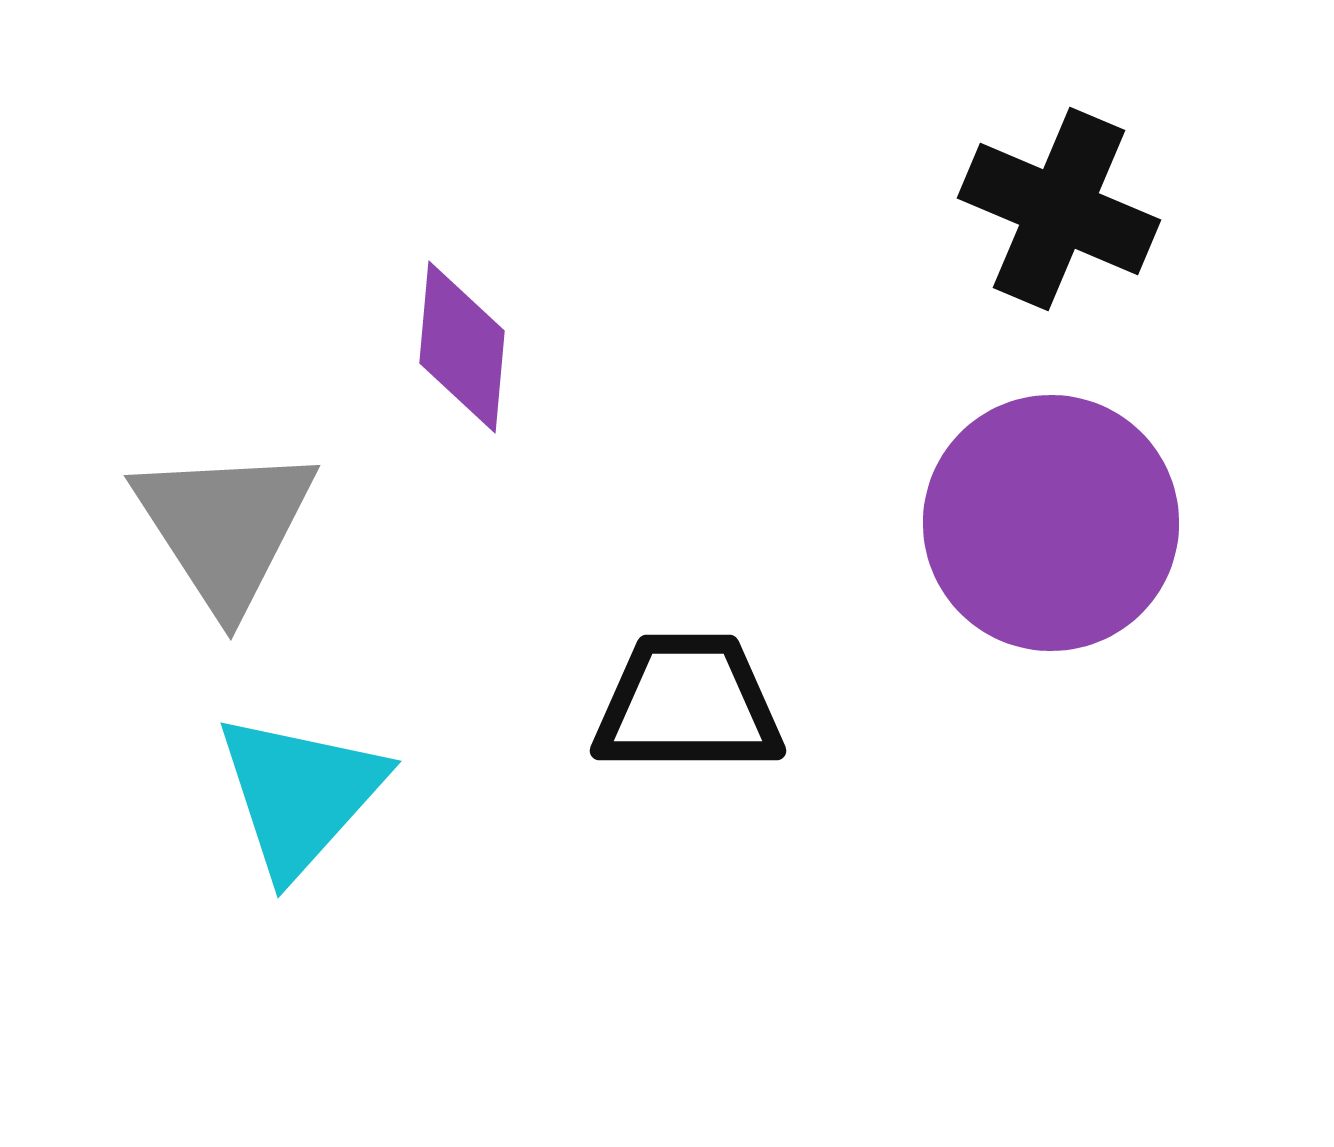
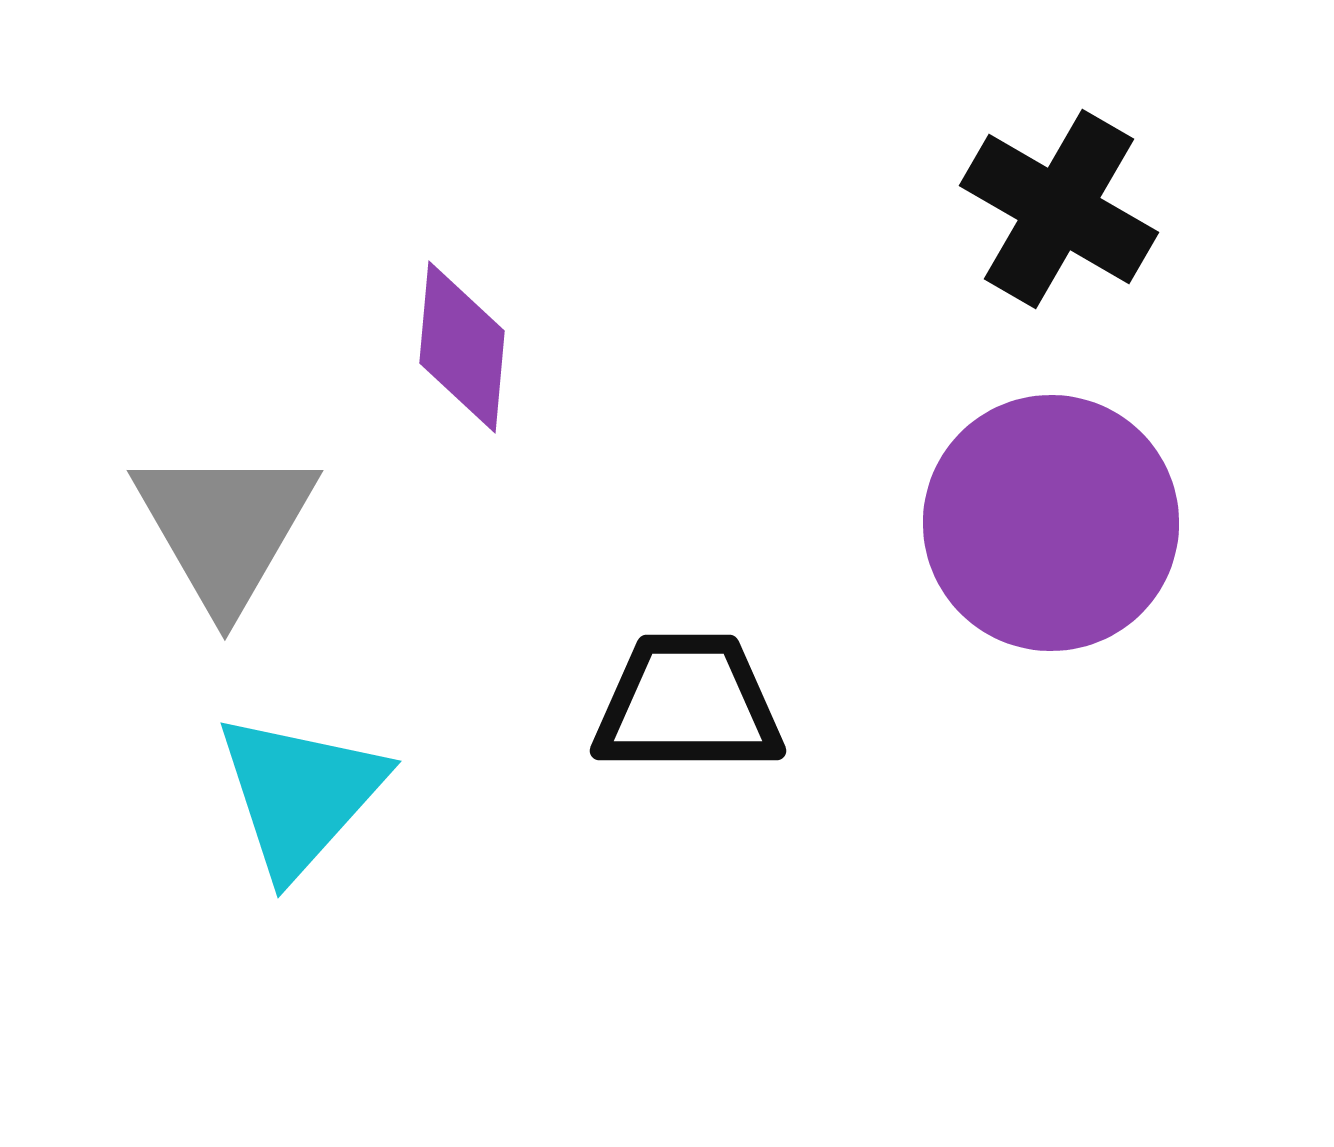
black cross: rotated 7 degrees clockwise
gray triangle: rotated 3 degrees clockwise
